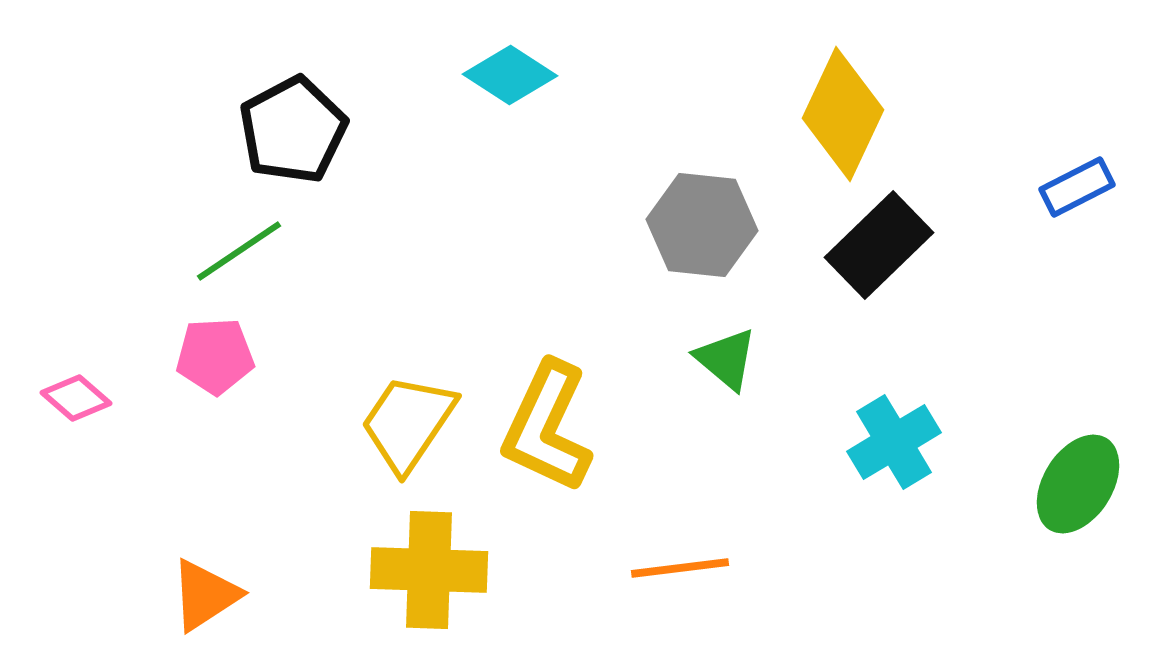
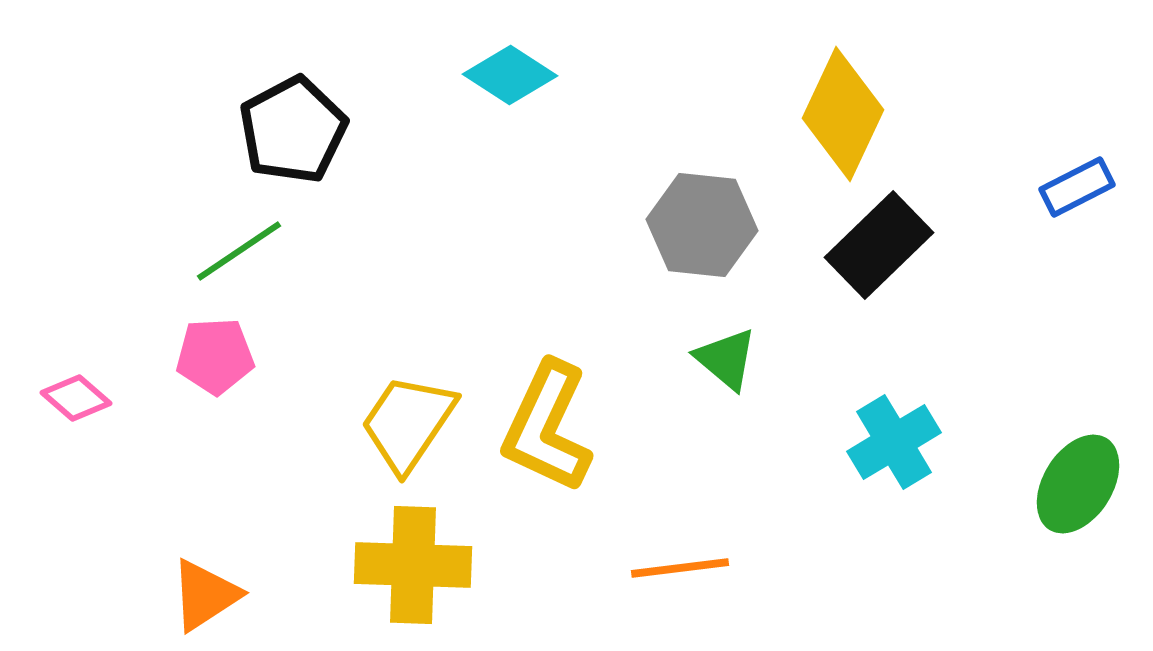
yellow cross: moved 16 px left, 5 px up
